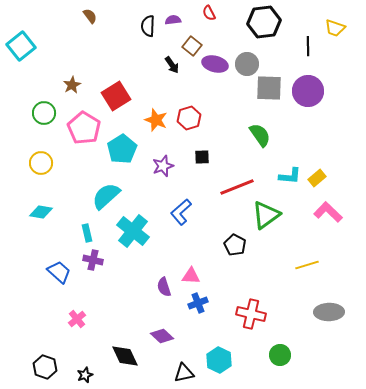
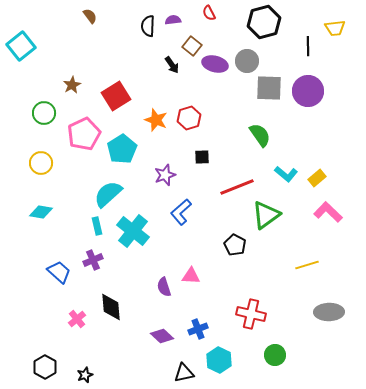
black hexagon at (264, 22): rotated 8 degrees counterclockwise
yellow trapezoid at (335, 28): rotated 25 degrees counterclockwise
gray circle at (247, 64): moved 3 px up
pink pentagon at (84, 128): moved 6 px down; rotated 16 degrees clockwise
purple star at (163, 166): moved 2 px right, 9 px down
cyan L-shape at (290, 176): moved 4 px left, 2 px up; rotated 35 degrees clockwise
cyan semicircle at (106, 196): moved 2 px right, 2 px up
cyan rectangle at (87, 233): moved 10 px right, 7 px up
purple cross at (93, 260): rotated 36 degrees counterclockwise
blue cross at (198, 303): moved 26 px down
green circle at (280, 355): moved 5 px left
black diamond at (125, 356): moved 14 px left, 49 px up; rotated 20 degrees clockwise
black hexagon at (45, 367): rotated 10 degrees clockwise
